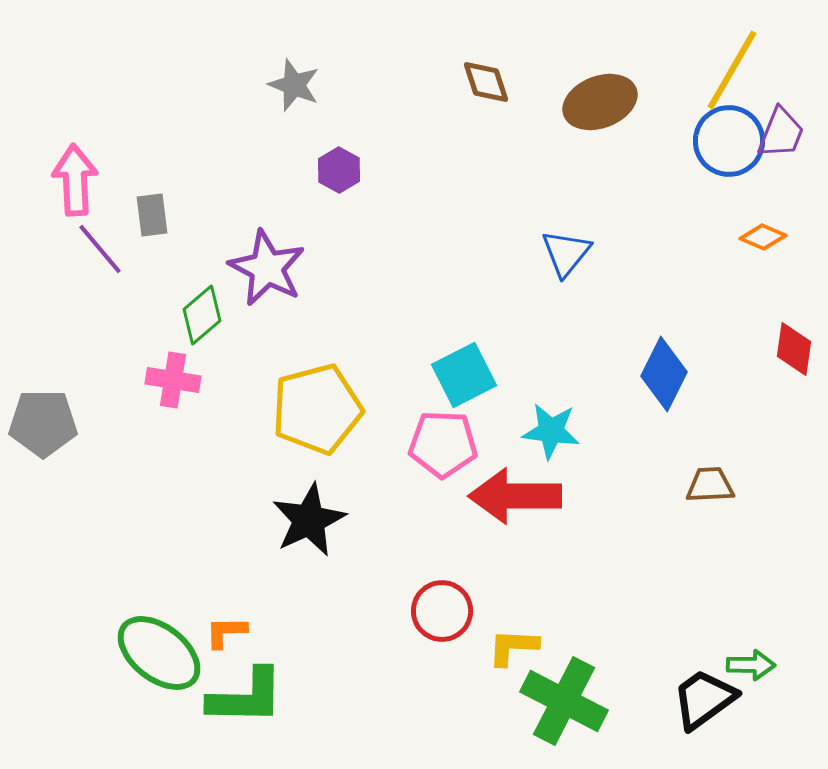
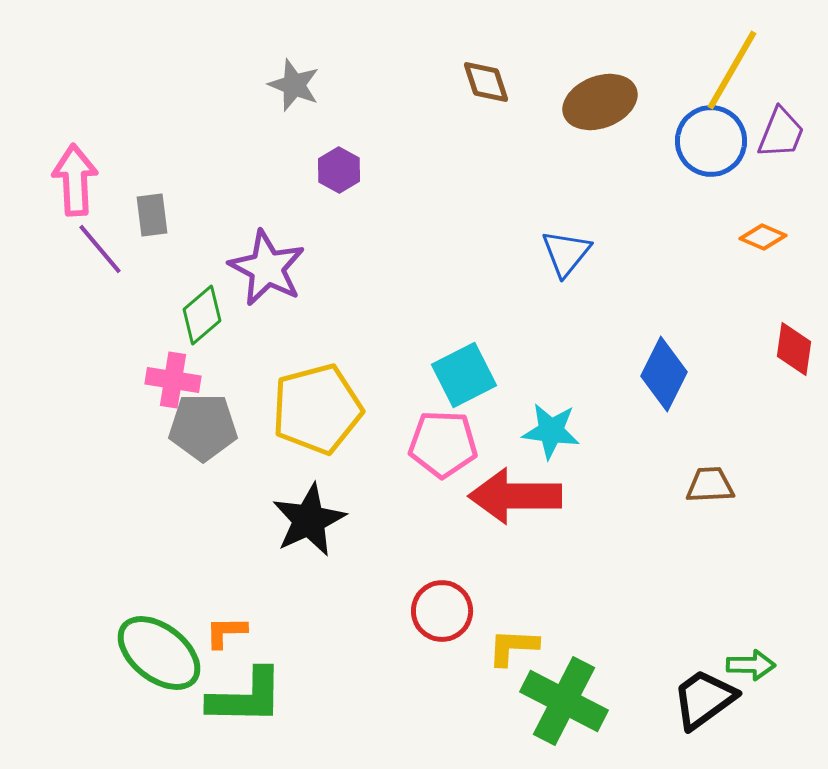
blue circle: moved 18 px left
gray pentagon: moved 160 px right, 4 px down
